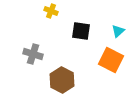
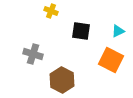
cyan triangle: rotated 16 degrees clockwise
